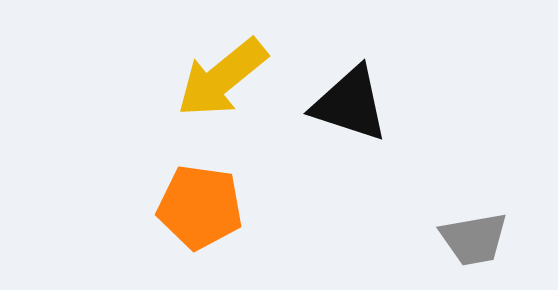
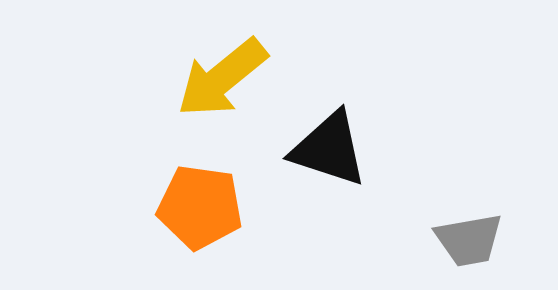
black triangle: moved 21 px left, 45 px down
gray trapezoid: moved 5 px left, 1 px down
